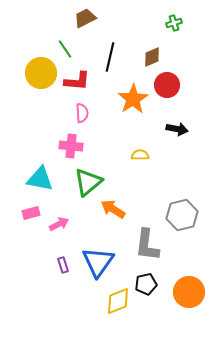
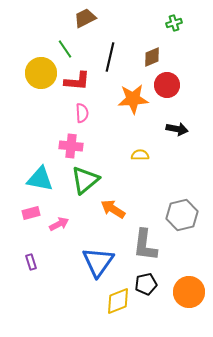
orange star: rotated 28 degrees clockwise
green triangle: moved 3 px left, 2 px up
gray L-shape: moved 2 px left
purple rectangle: moved 32 px left, 3 px up
